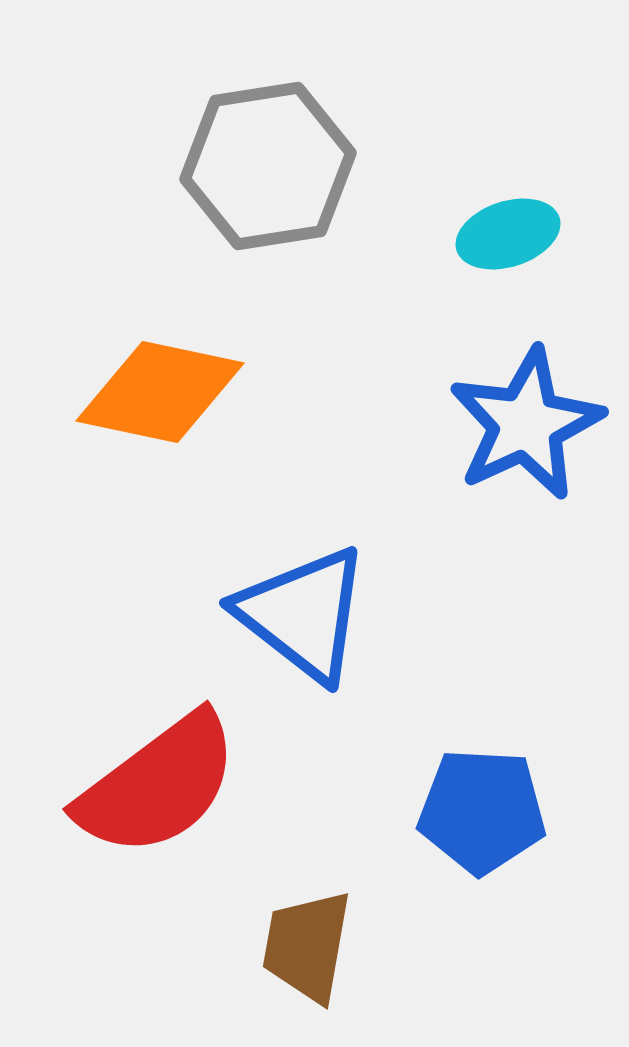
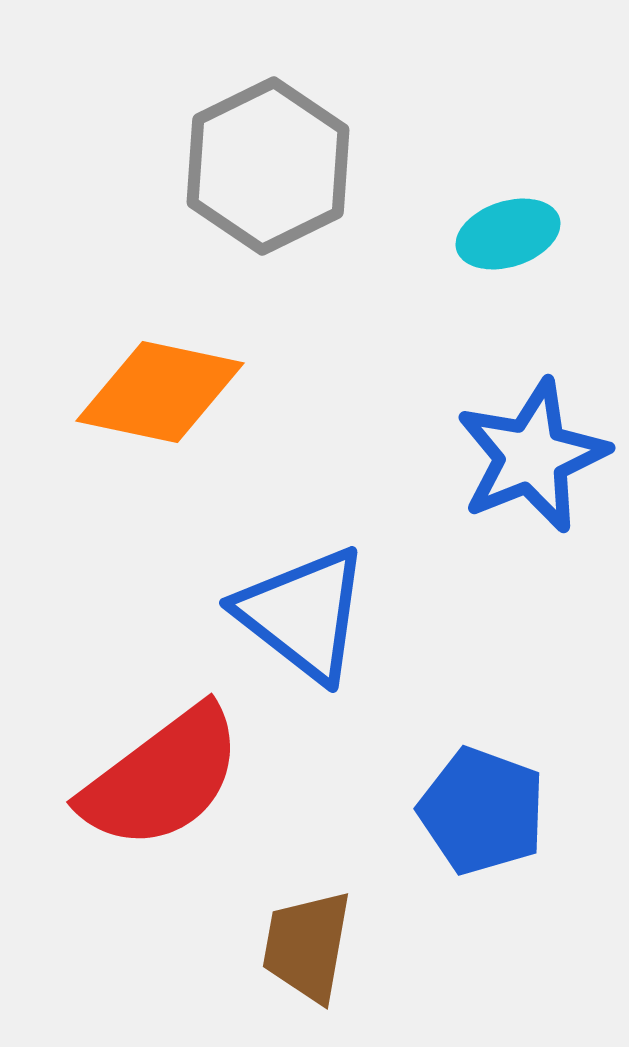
gray hexagon: rotated 17 degrees counterclockwise
blue star: moved 6 px right, 32 px down; rotated 3 degrees clockwise
red semicircle: moved 4 px right, 7 px up
blue pentagon: rotated 17 degrees clockwise
